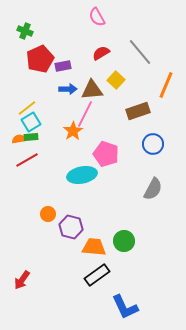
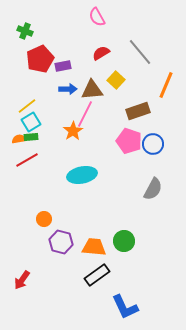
yellow line: moved 2 px up
pink pentagon: moved 23 px right, 13 px up
orange circle: moved 4 px left, 5 px down
purple hexagon: moved 10 px left, 15 px down
